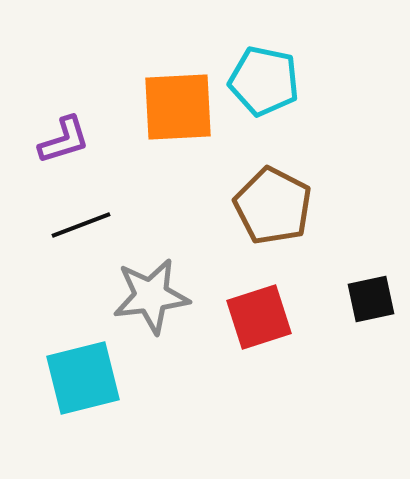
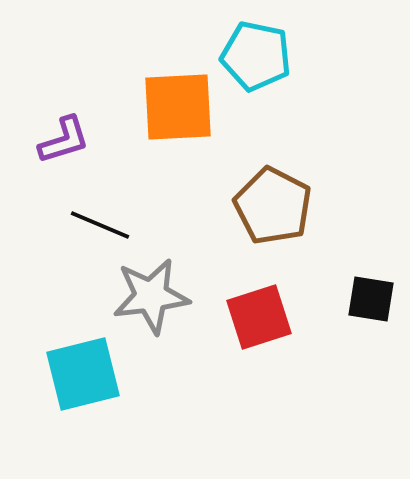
cyan pentagon: moved 8 px left, 25 px up
black line: moved 19 px right; rotated 44 degrees clockwise
black square: rotated 21 degrees clockwise
cyan square: moved 4 px up
